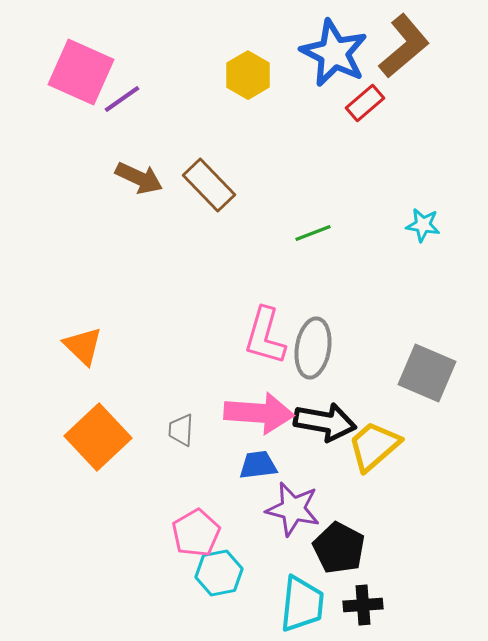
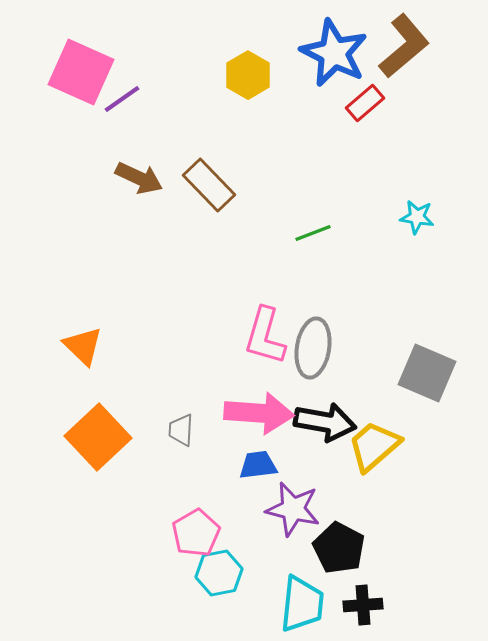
cyan star: moved 6 px left, 8 px up
